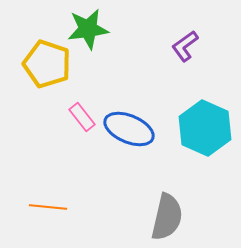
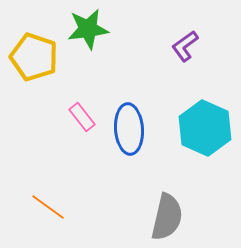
yellow pentagon: moved 13 px left, 7 px up
blue ellipse: rotated 63 degrees clockwise
orange line: rotated 30 degrees clockwise
